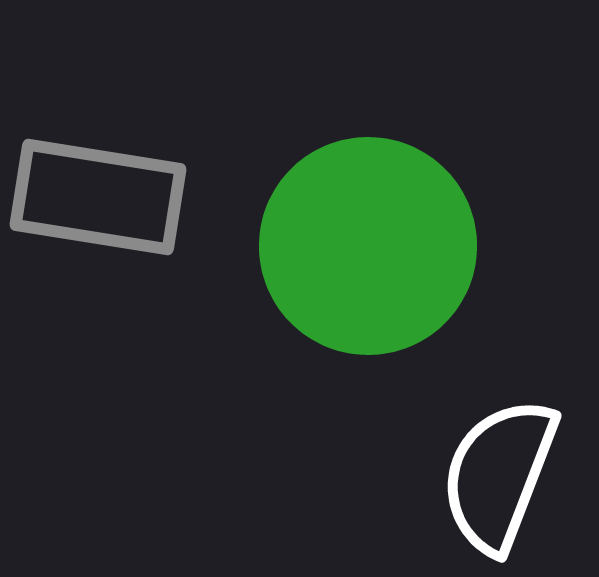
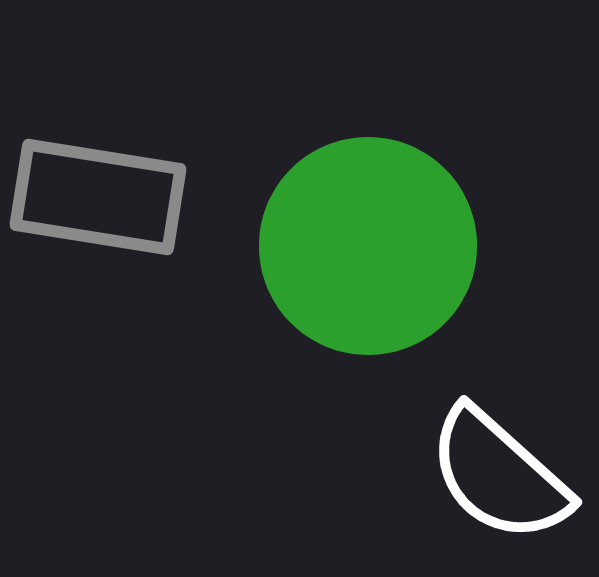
white semicircle: rotated 69 degrees counterclockwise
